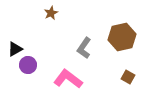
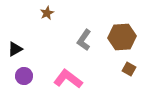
brown star: moved 4 px left
brown hexagon: rotated 8 degrees clockwise
gray L-shape: moved 8 px up
purple circle: moved 4 px left, 11 px down
brown square: moved 1 px right, 8 px up
